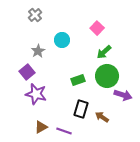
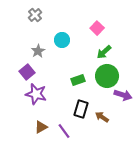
purple line: rotated 35 degrees clockwise
